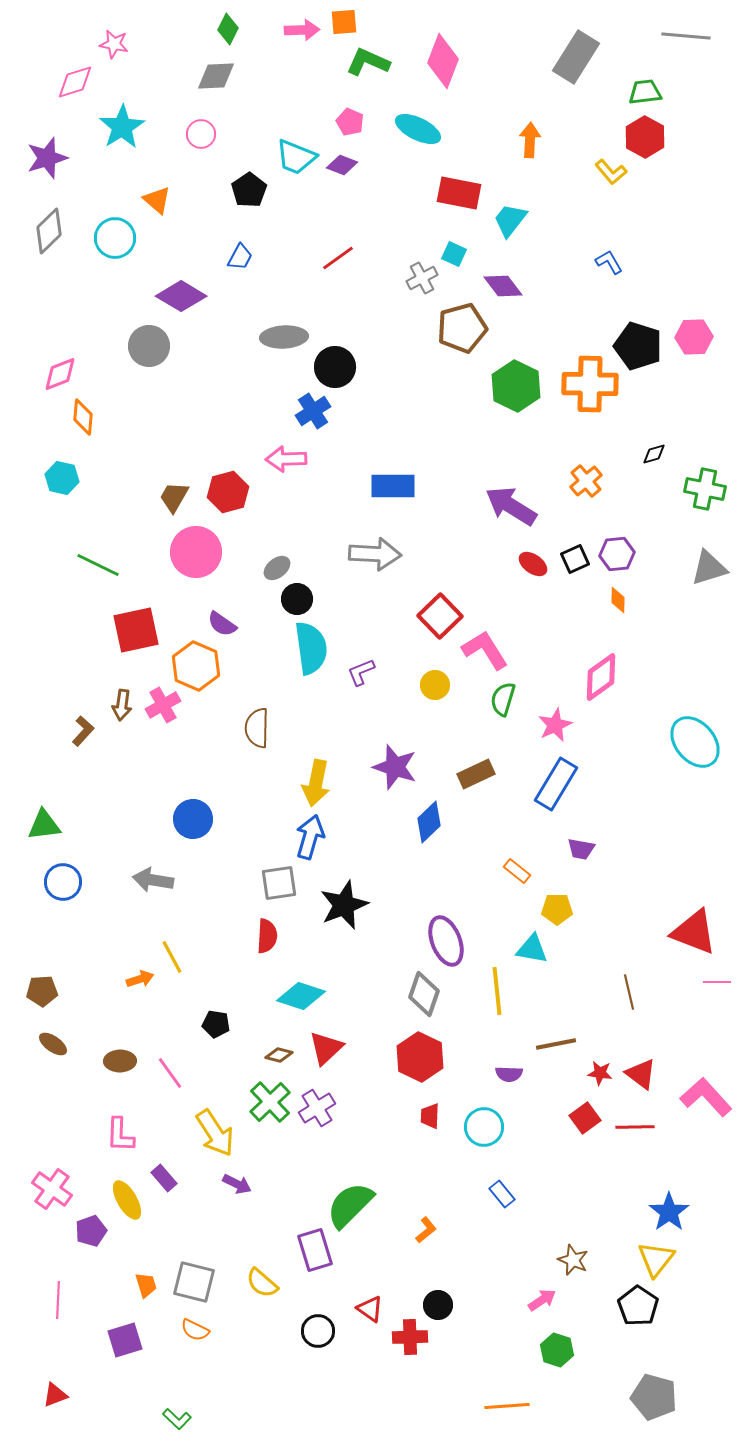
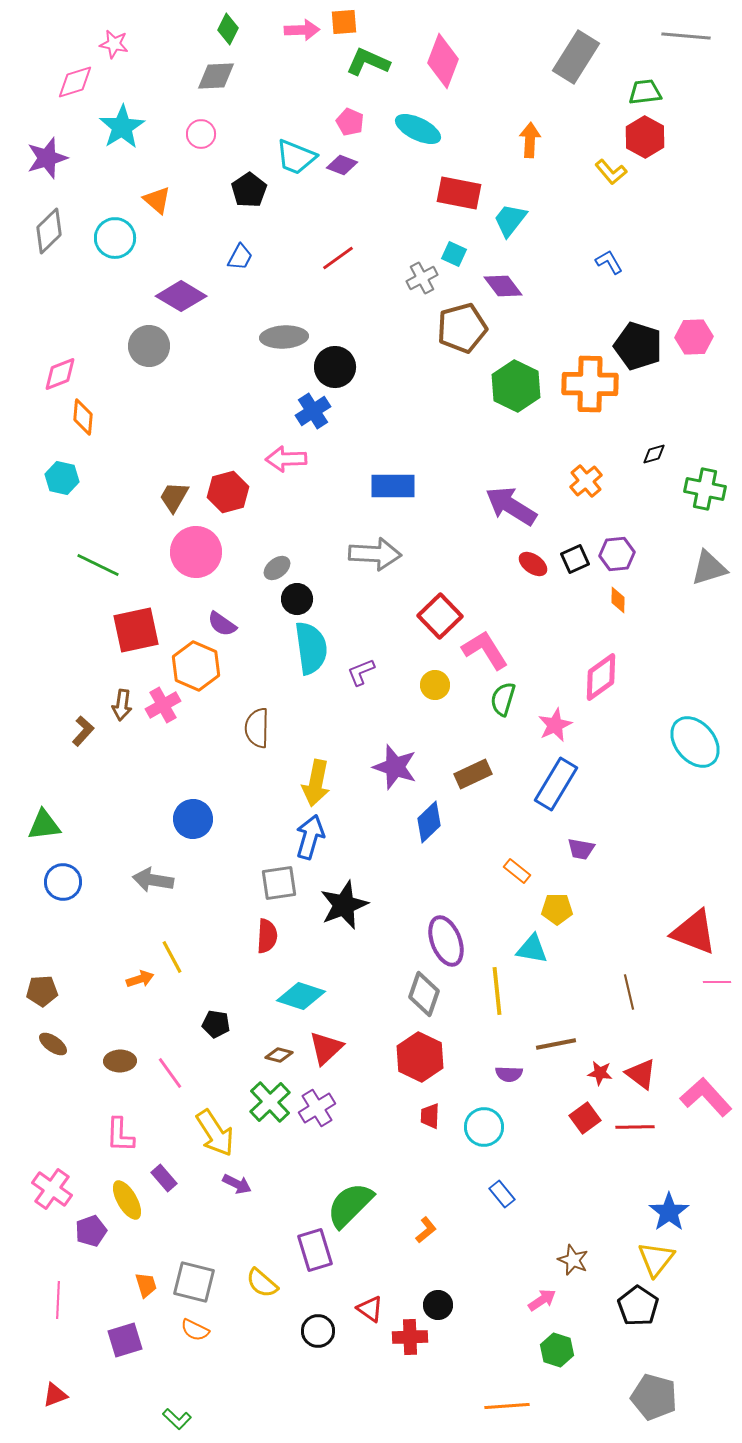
brown rectangle at (476, 774): moved 3 px left
